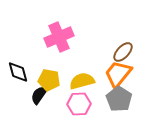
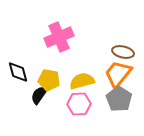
brown ellipse: rotated 60 degrees clockwise
